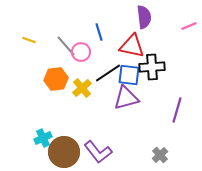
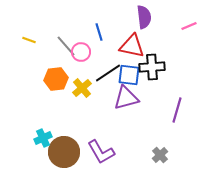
purple L-shape: moved 3 px right; rotated 8 degrees clockwise
